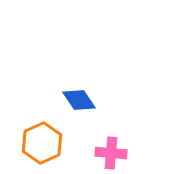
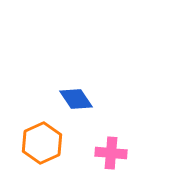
blue diamond: moved 3 px left, 1 px up
